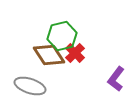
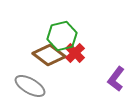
brown diamond: rotated 20 degrees counterclockwise
gray ellipse: rotated 12 degrees clockwise
